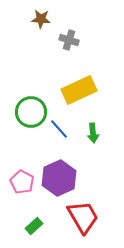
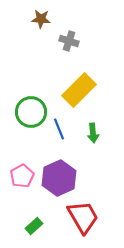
gray cross: moved 1 px down
yellow rectangle: rotated 20 degrees counterclockwise
blue line: rotated 20 degrees clockwise
pink pentagon: moved 6 px up; rotated 15 degrees clockwise
